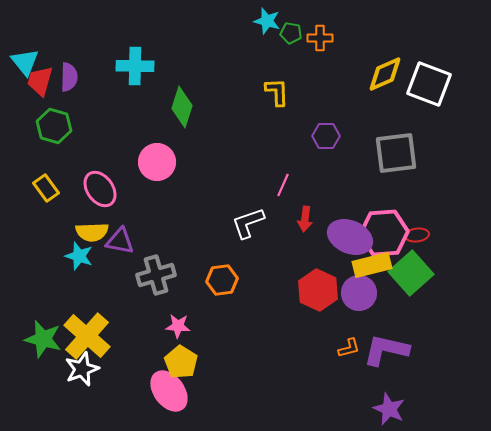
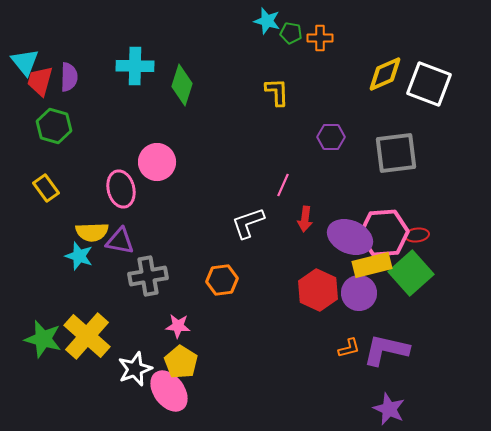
green diamond at (182, 107): moved 22 px up
purple hexagon at (326, 136): moved 5 px right, 1 px down
pink ellipse at (100, 189): moved 21 px right; rotated 21 degrees clockwise
gray cross at (156, 275): moved 8 px left, 1 px down; rotated 6 degrees clockwise
white star at (82, 369): moved 53 px right
